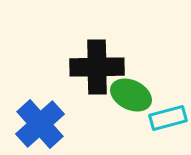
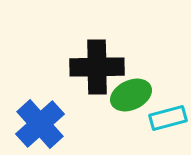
green ellipse: rotated 51 degrees counterclockwise
